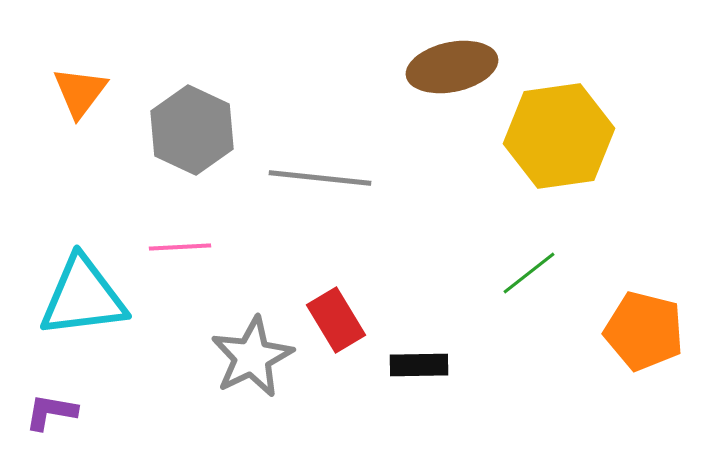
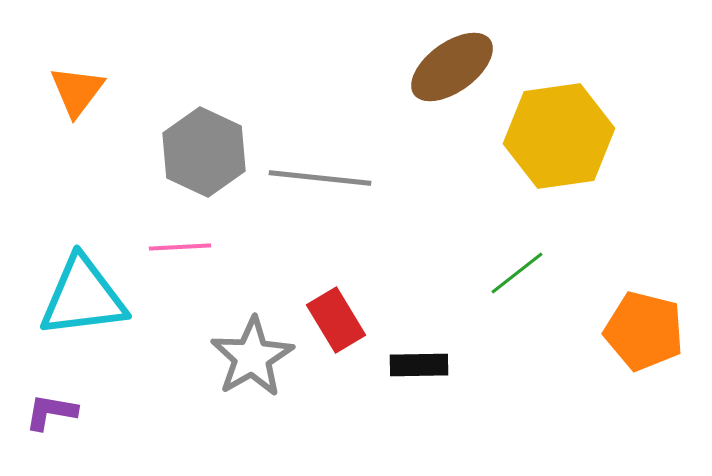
brown ellipse: rotated 24 degrees counterclockwise
orange triangle: moved 3 px left, 1 px up
gray hexagon: moved 12 px right, 22 px down
green line: moved 12 px left
gray star: rotated 4 degrees counterclockwise
